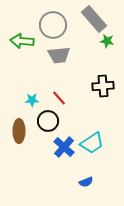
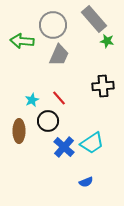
gray trapezoid: rotated 60 degrees counterclockwise
cyan star: rotated 24 degrees counterclockwise
